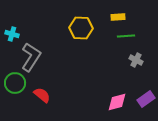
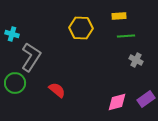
yellow rectangle: moved 1 px right, 1 px up
red semicircle: moved 15 px right, 5 px up
